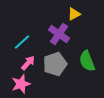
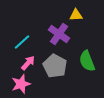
yellow triangle: moved 2 px right, 1 px down; rotated 24 degrees clockwise
gray pentagon: moved 2 px down; rotated 25 degrees counterclockwise
